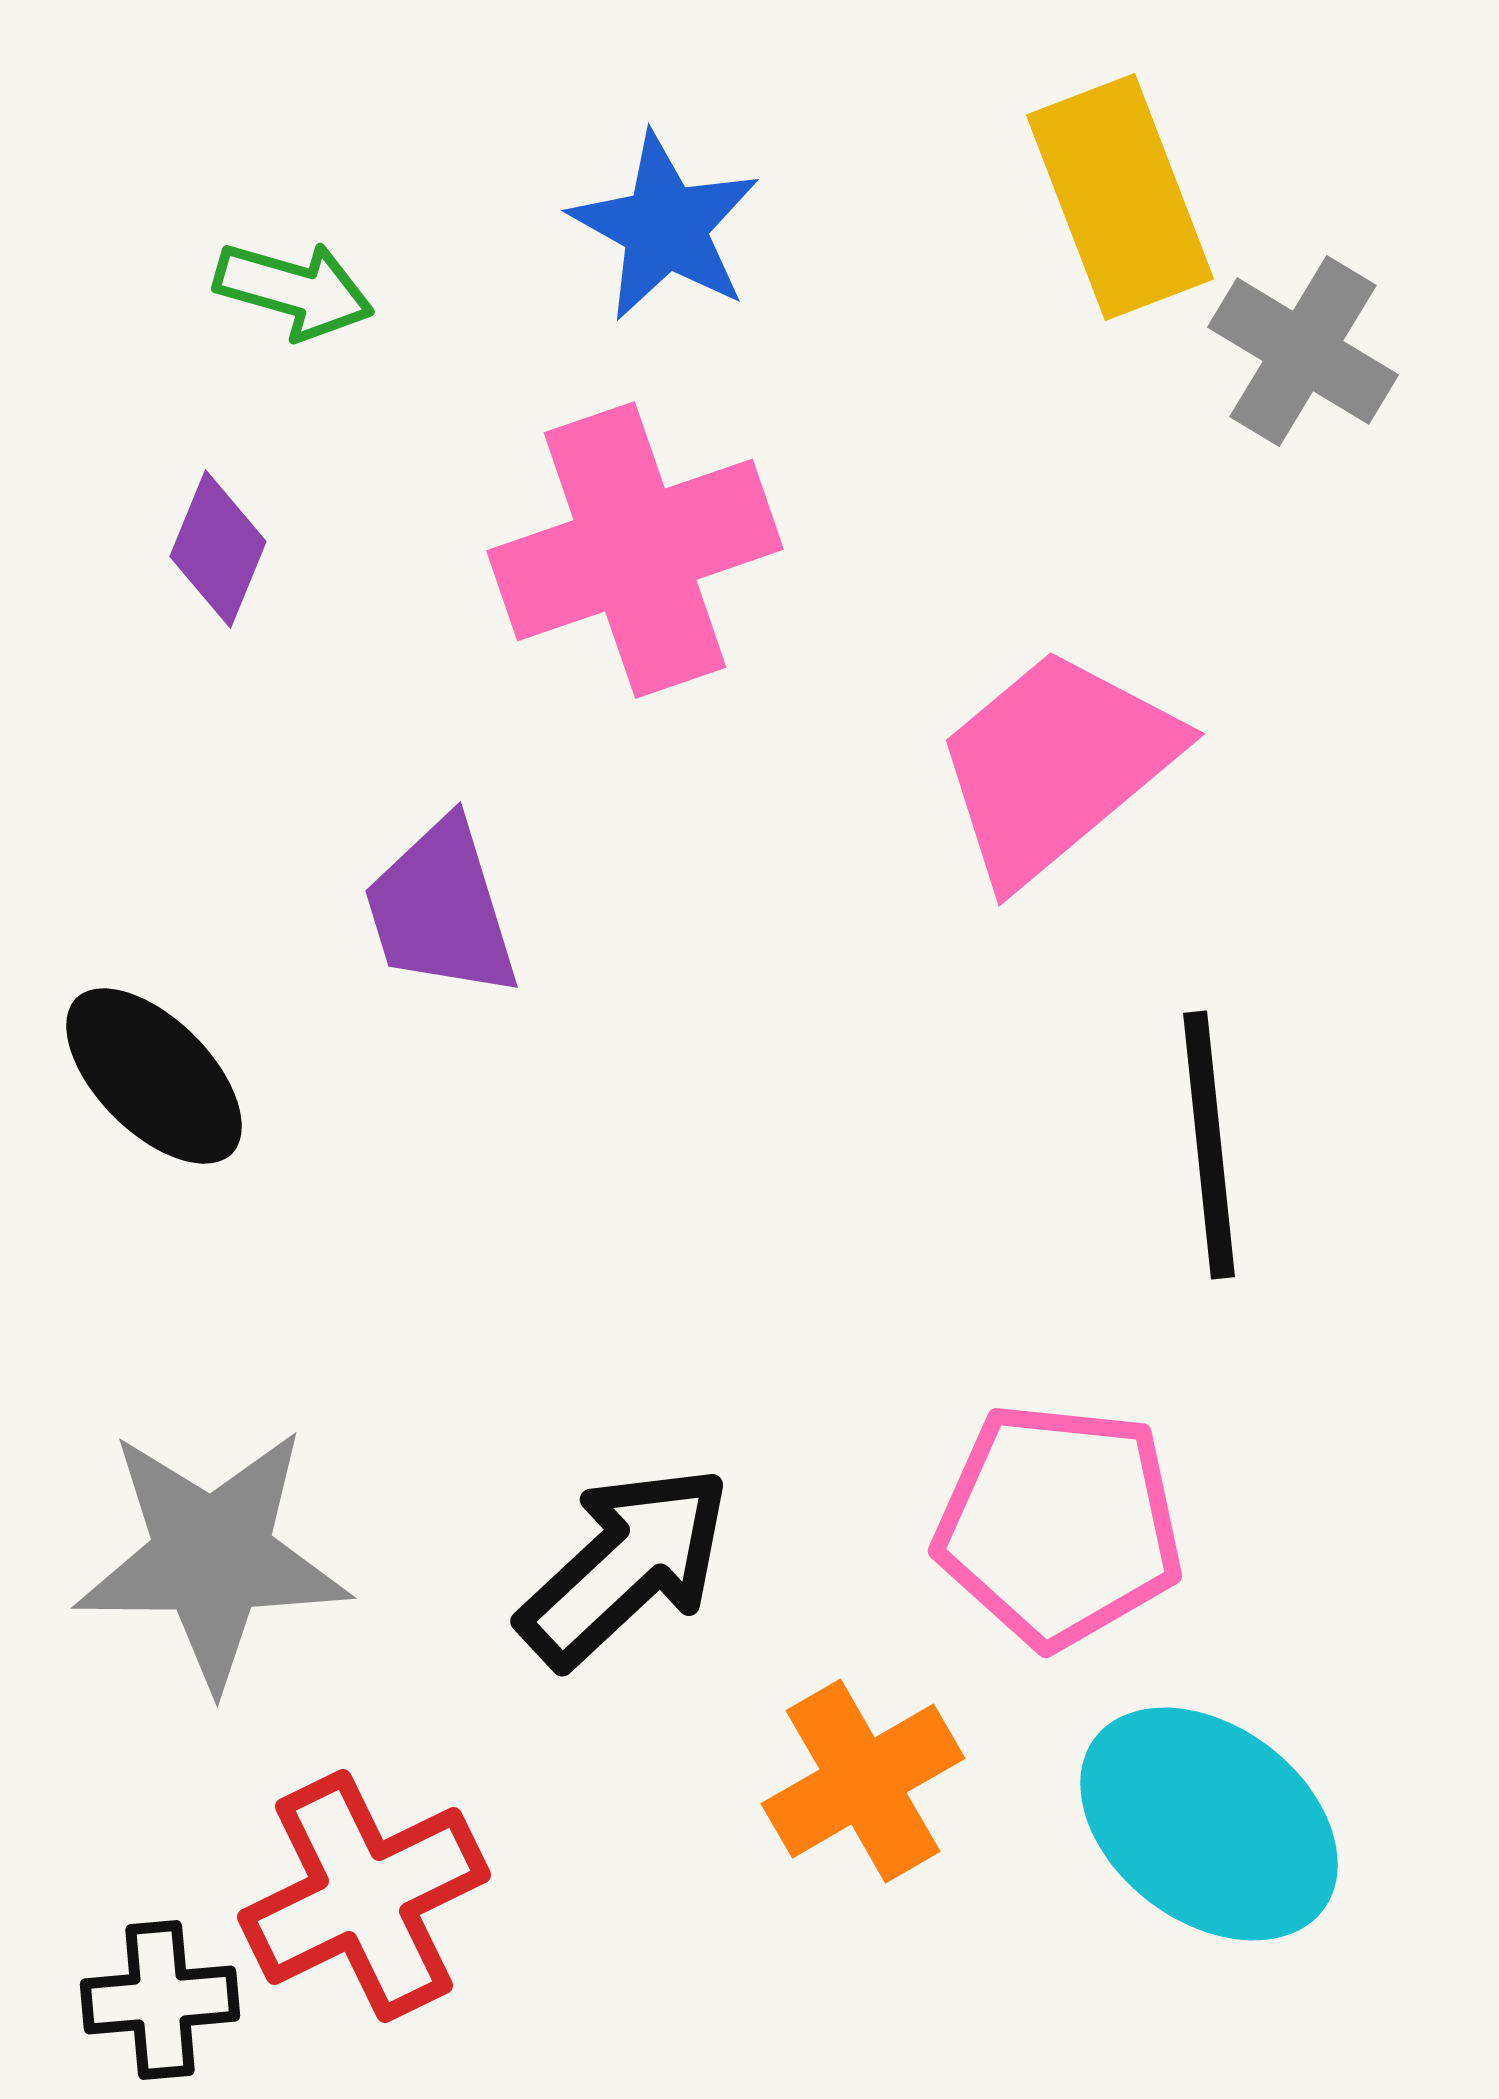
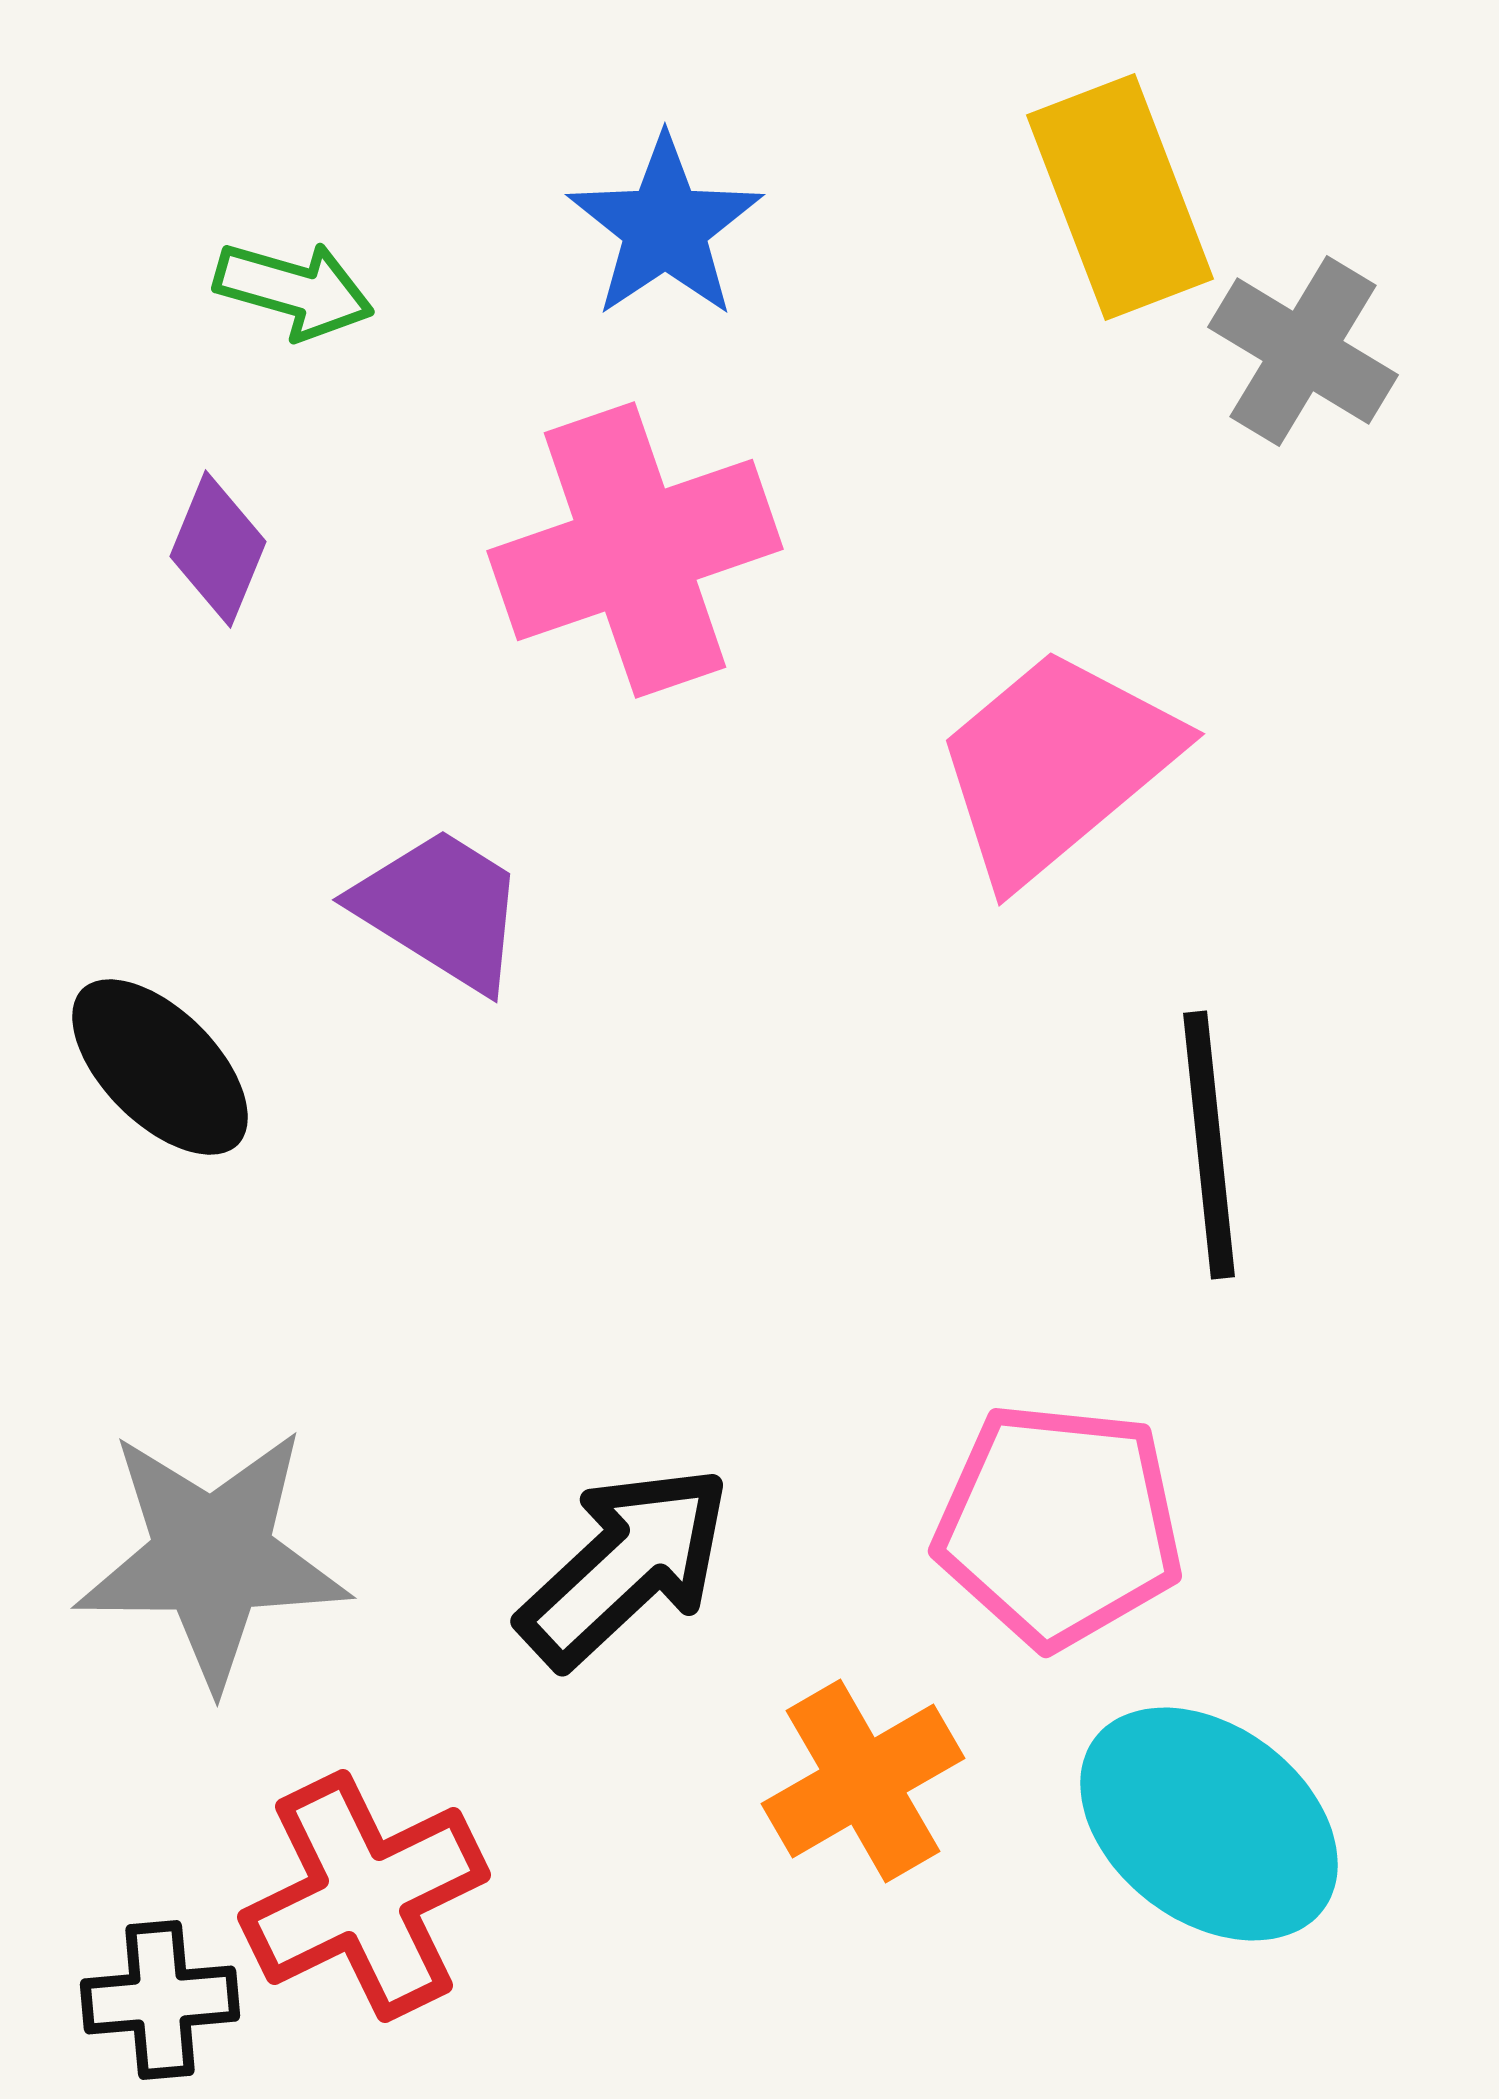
blue star: rotated 9 degrees clockwise
purple trapezoid: rotated 139 degrees clockwise
black ellipse: moved 6 px right, 9 px up
